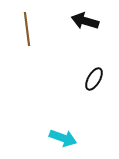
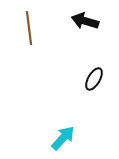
brown line: moved 2 px right, 1 px up
cyan arrow: rotated 68 degrees counterclockwise
